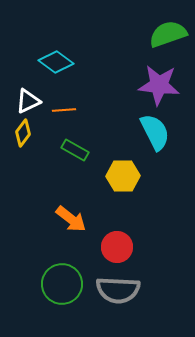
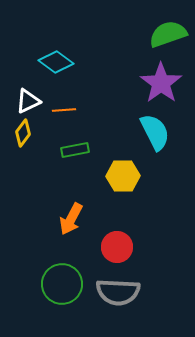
purple star: moved 2 px right, 2 px up; rotated 30 degrees clockwise
green rectangle: rotated 40 degrees counterclockwise
orange arrow: rotated 80 degrees clockwise
gray semicircle: moved 2 px down
